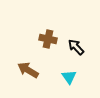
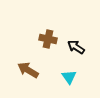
black arrow: rotated 12 degrees counterclockwise
